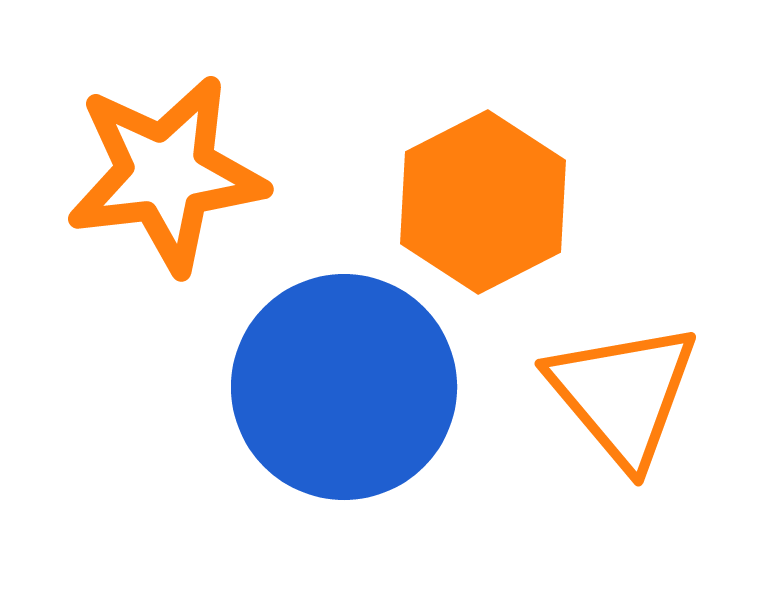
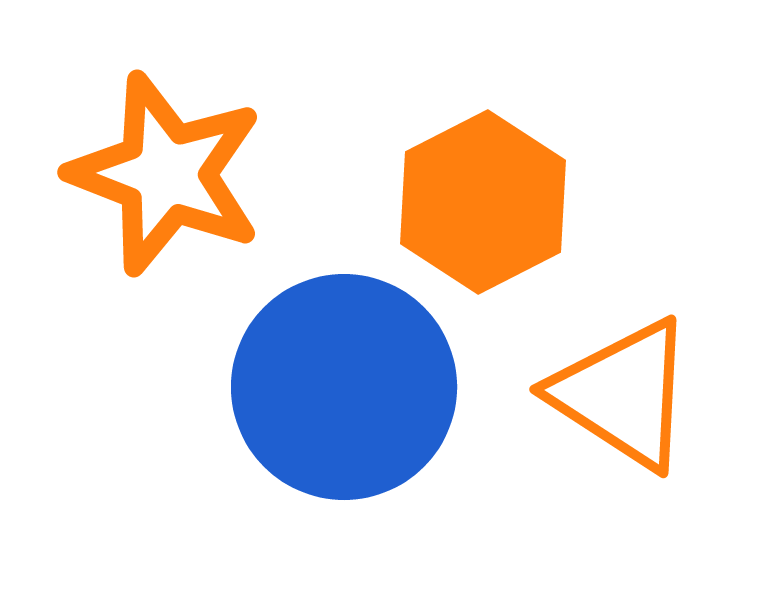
orange star: rotated 28 degrees clockwise
orange triangle: rotated 17 degrees counterclockwise
